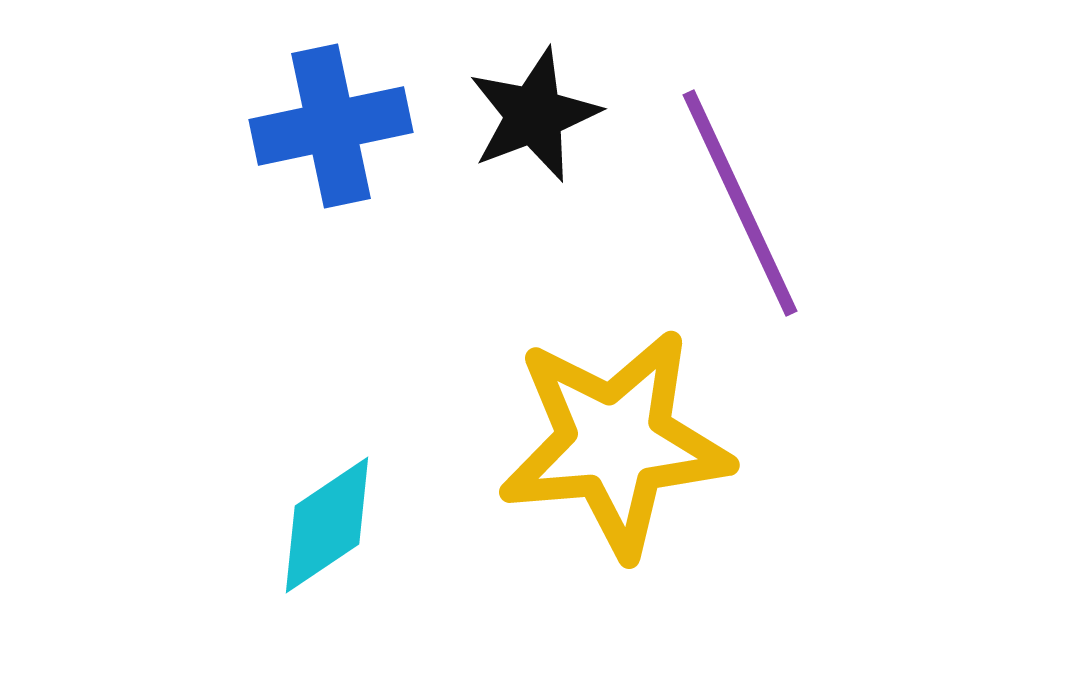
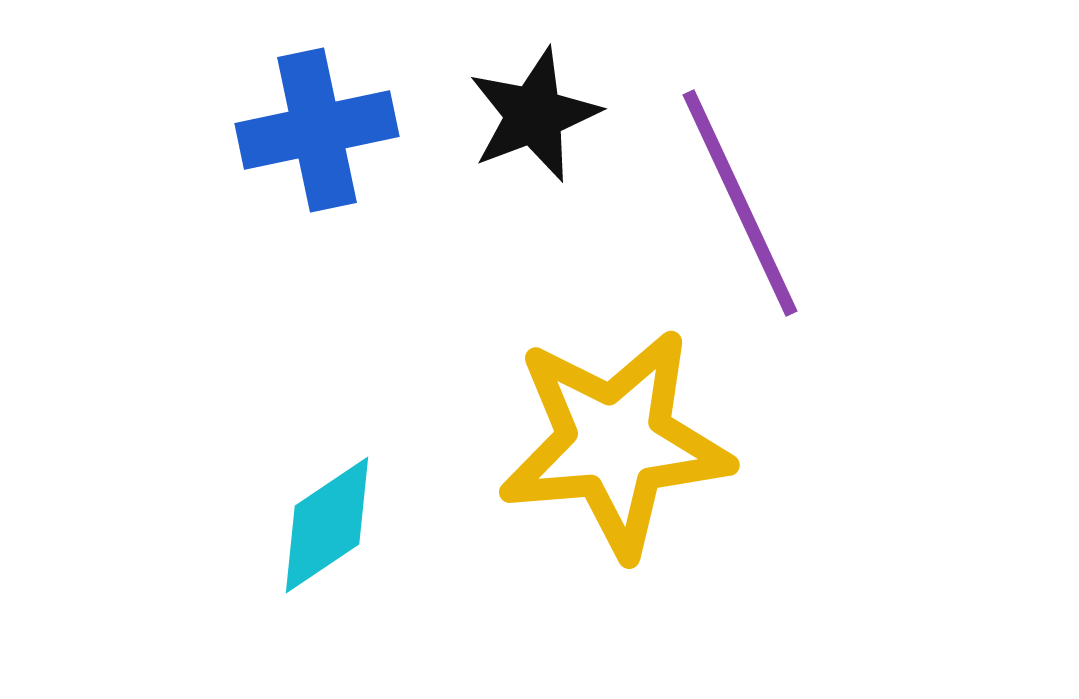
blue cross: moved 14 px left, 4 px down
